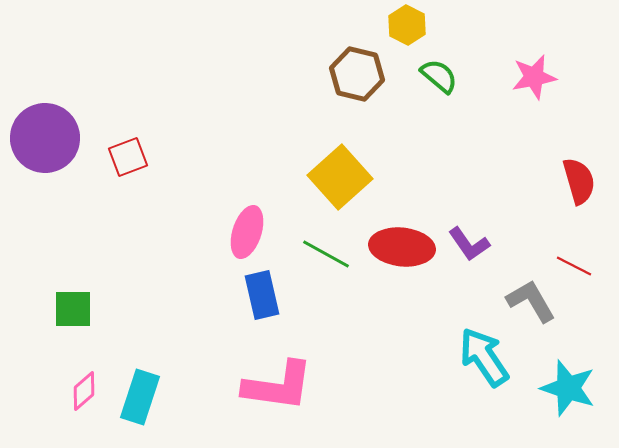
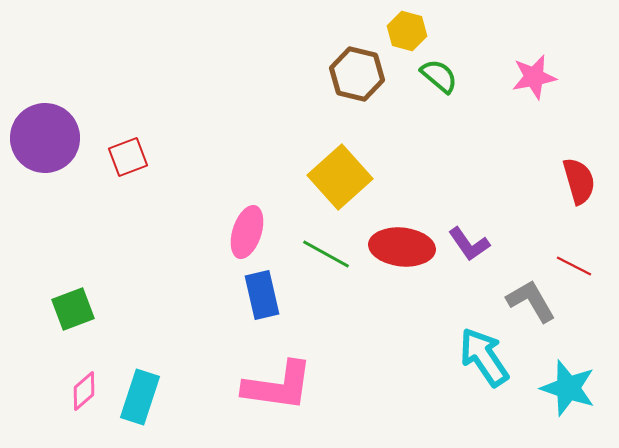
yellow hexagon: moved 6 px down; rotated 12 degrees counterclockwise
green square: rotated 21 degrees counterclockwise
